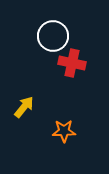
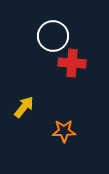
red cross: rotated 8 degrees counterclockwise
